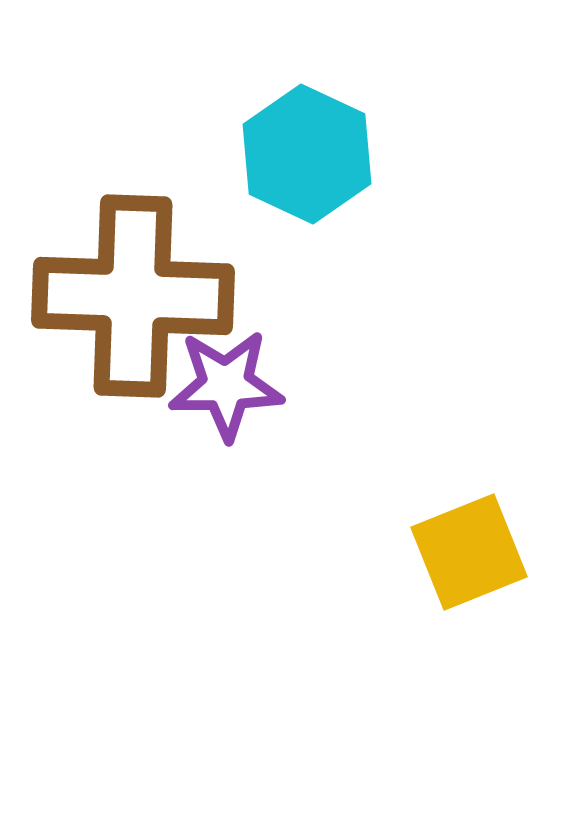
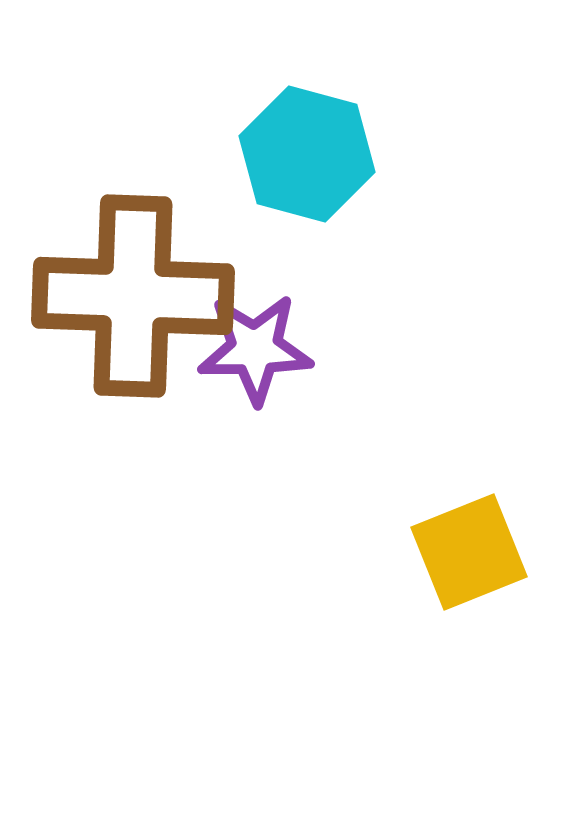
cyan hexagon: rotated 10 degrees counterclockwise
purple star: moved 29 px right, 36 px up
